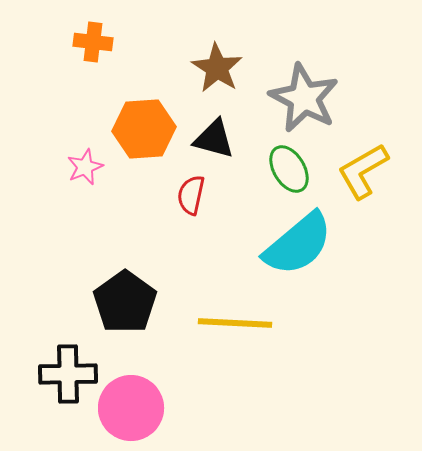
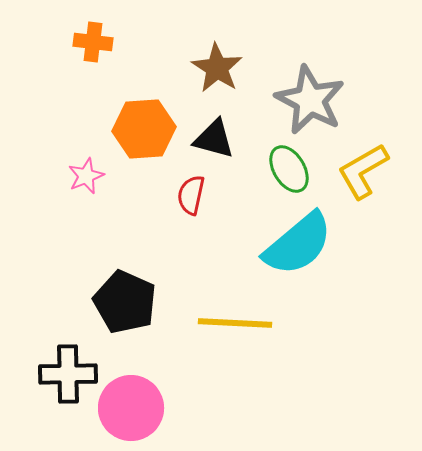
gray star: moved 6 px right, 2 px down
pink star: moved 1 px right, 9 px down
black pentagon: rotated 12 degrees counterclockwise
